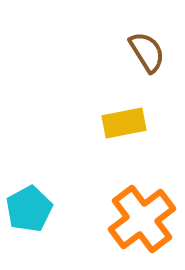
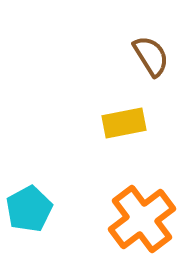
brown semicircle: moved 4 px right, 4 px down
